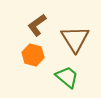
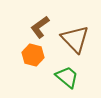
brown L-shape: moved 3 px right, 2 px down
brown triangle: rotated 12 degrees counterclockwise
